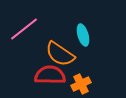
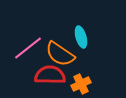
pink line: moved 4 px right, 19 px down
cyan ellipse: moved 2 px left, 2 px down
